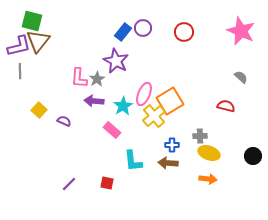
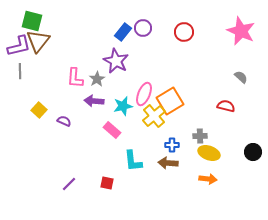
pink L-shape: moved 4 px left
cyan star: rotated 18 degrees clockwise
black circle: moved 4 px up
